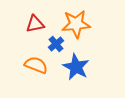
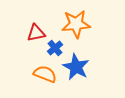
red triangle: moved 1 px right, 9 px down
blue cross: moved 1 px left, 4 px down
orange semicircle: moved 9 px right, 9 px down
